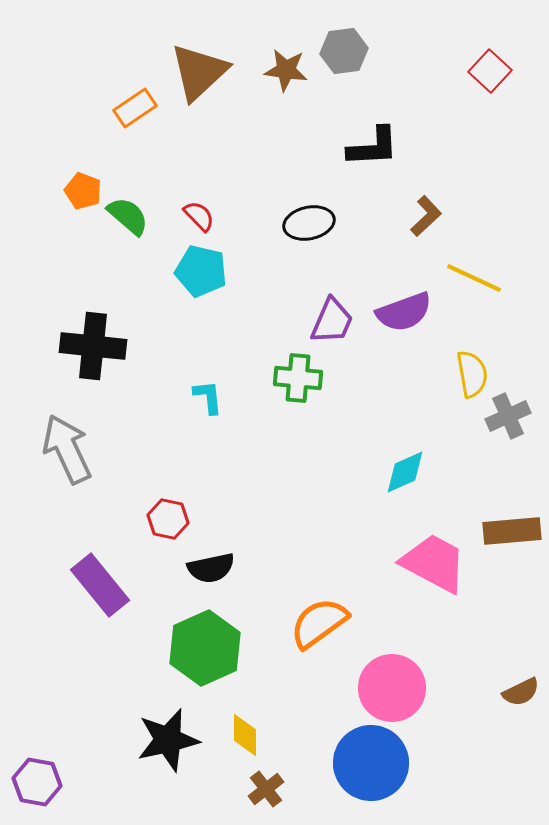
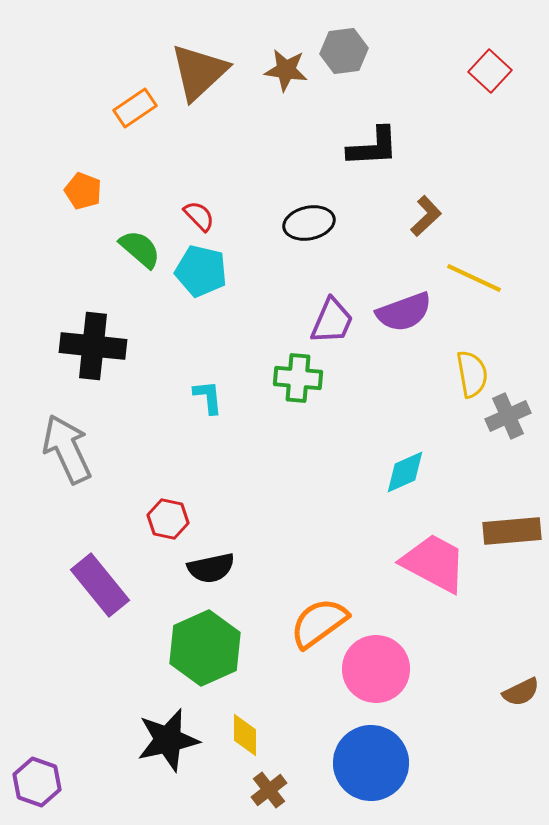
green semicircle: moved 12 px right, 33 px down
pink circle: moved 16 px left, 19 px up
purple hexagon: rotated 9 degrees clockwise
brown cross: moved 3 px right, 1 px down
